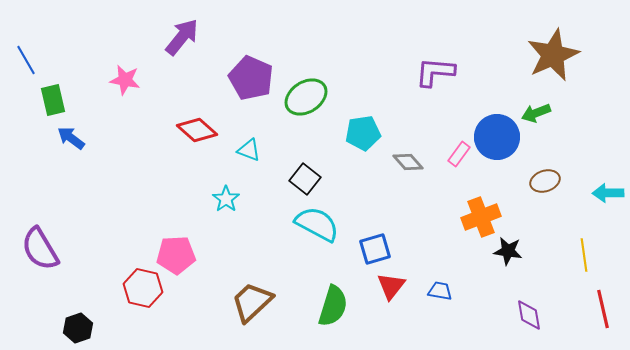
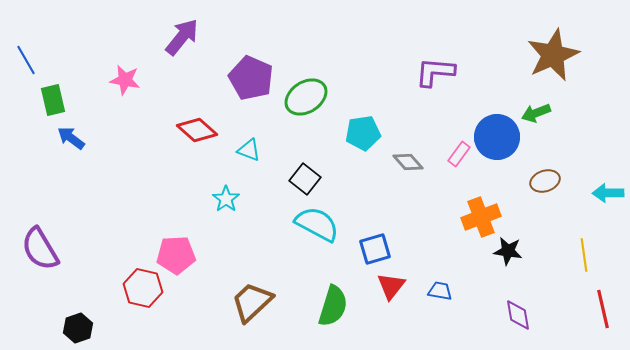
purple diamond: moved 11 px left
